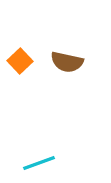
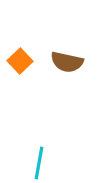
cyan line: rotated 60 degrees counterclockwise
